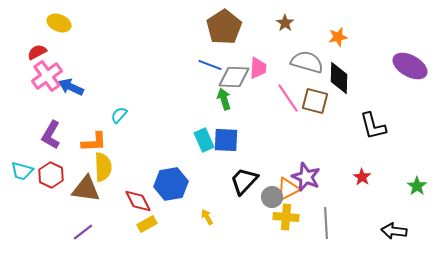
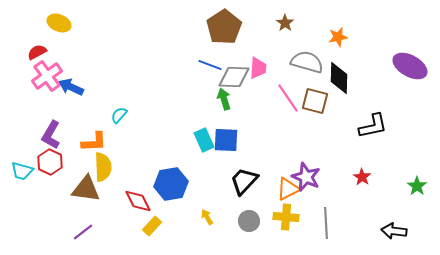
black L-shape: rotated 88 degrees counterclockwise
red hexagon: moved 1 px left, 13 px up
gray circle: moved 23 px left, 24 px down
yellow rectangle: moved 5 px right, 2 px down; rotated 18 degrees counterclockwise
